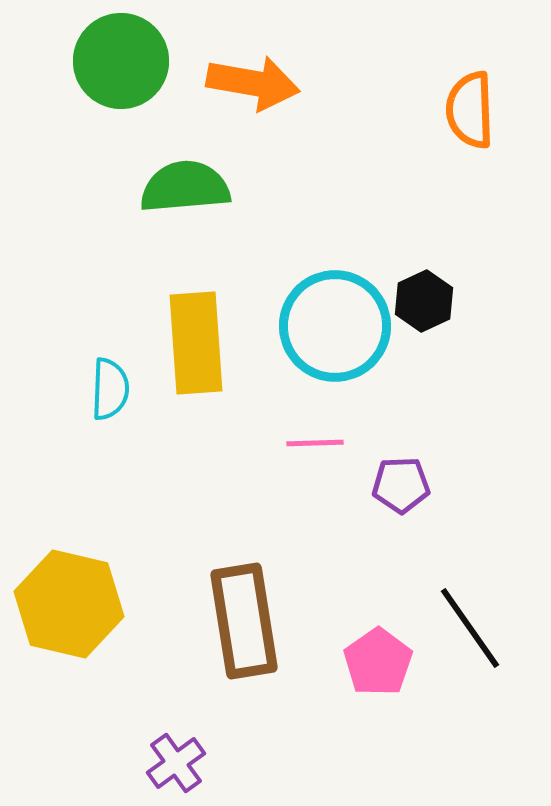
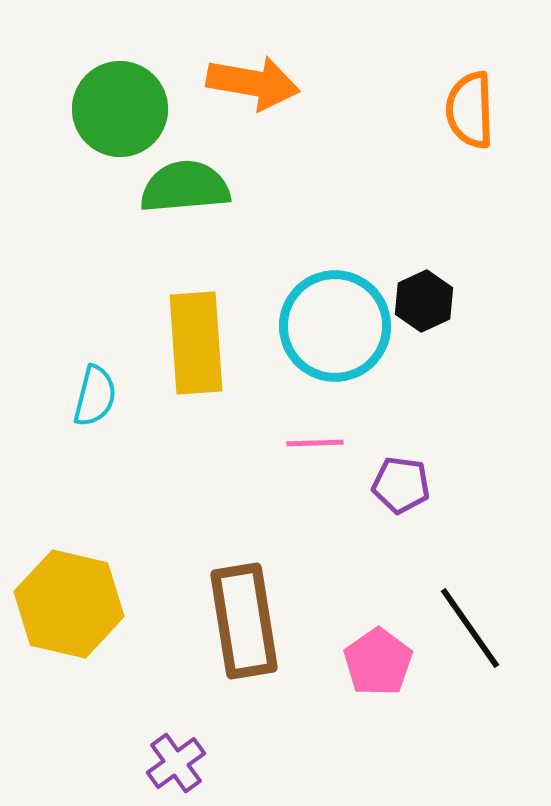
green circle: moved 1 px left, 48 px down
cyan semicircle: moved 15 px left, 7 px down; rotated 12 degrees clockwise
purple pentagon: rotated 10 degrees clockwise
